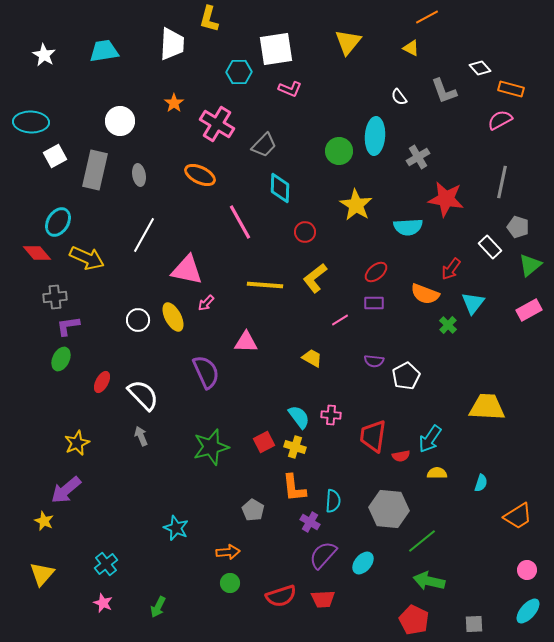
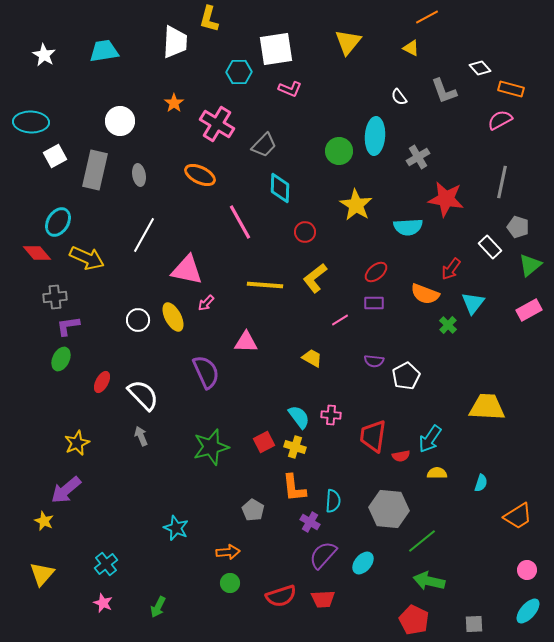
white trapezoid at (172, 44): moved 3 px right, 2 px up
